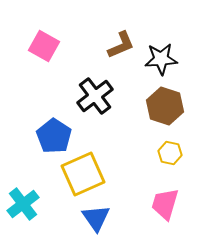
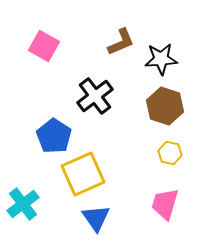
brown L-shape: moved 3 px up
